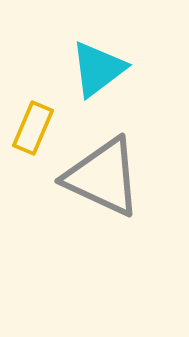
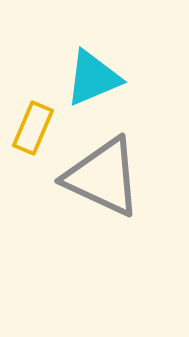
cyan triangle: moved 5 px left, 9 px down; rotated 14 degrees clockwise
